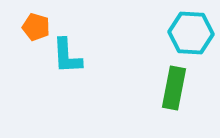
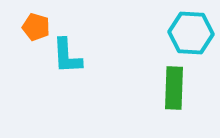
green rectangle: rotated 9 degrees counterclockwise
